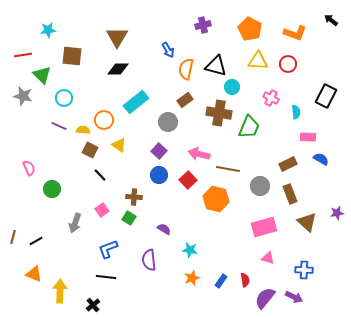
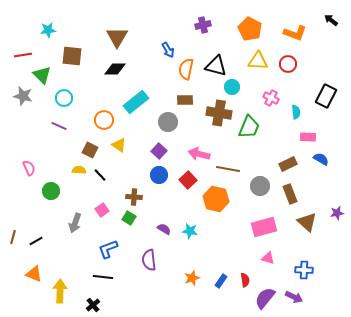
black diamond at (118, 69): moved 3 px left
brown rectangle at (185, 100): rotated 35 degrees clockwise
yellow semicircle at (83, 130): moved 4 px left, 40 px down
green circle at (52, 189): moved 1 px left, 2 px down
cyan star at (190, 250): moved 19 px up
black line at (106, 277): moved 3 px left
